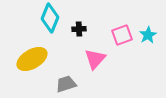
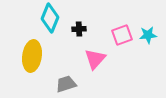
cyan star: rotated 24 degrees clockwise
yellow ellipse: moved 3 px up; rotated 52 degrees counterclockwise
